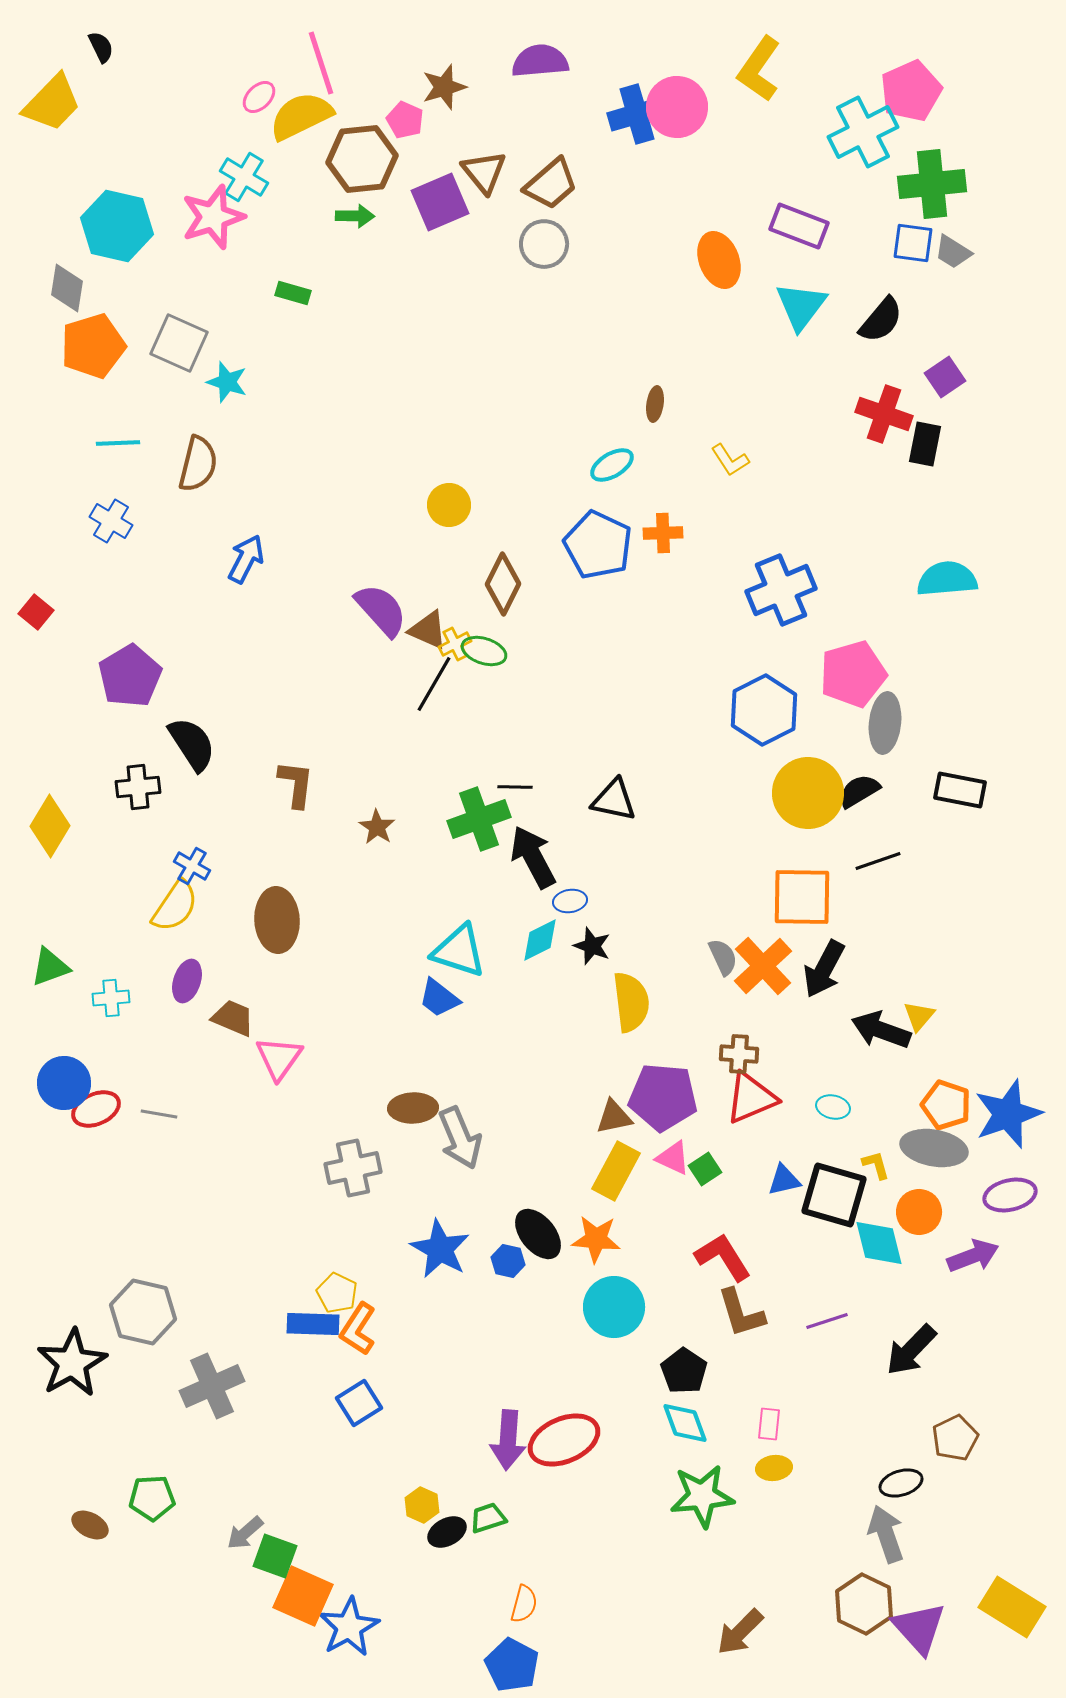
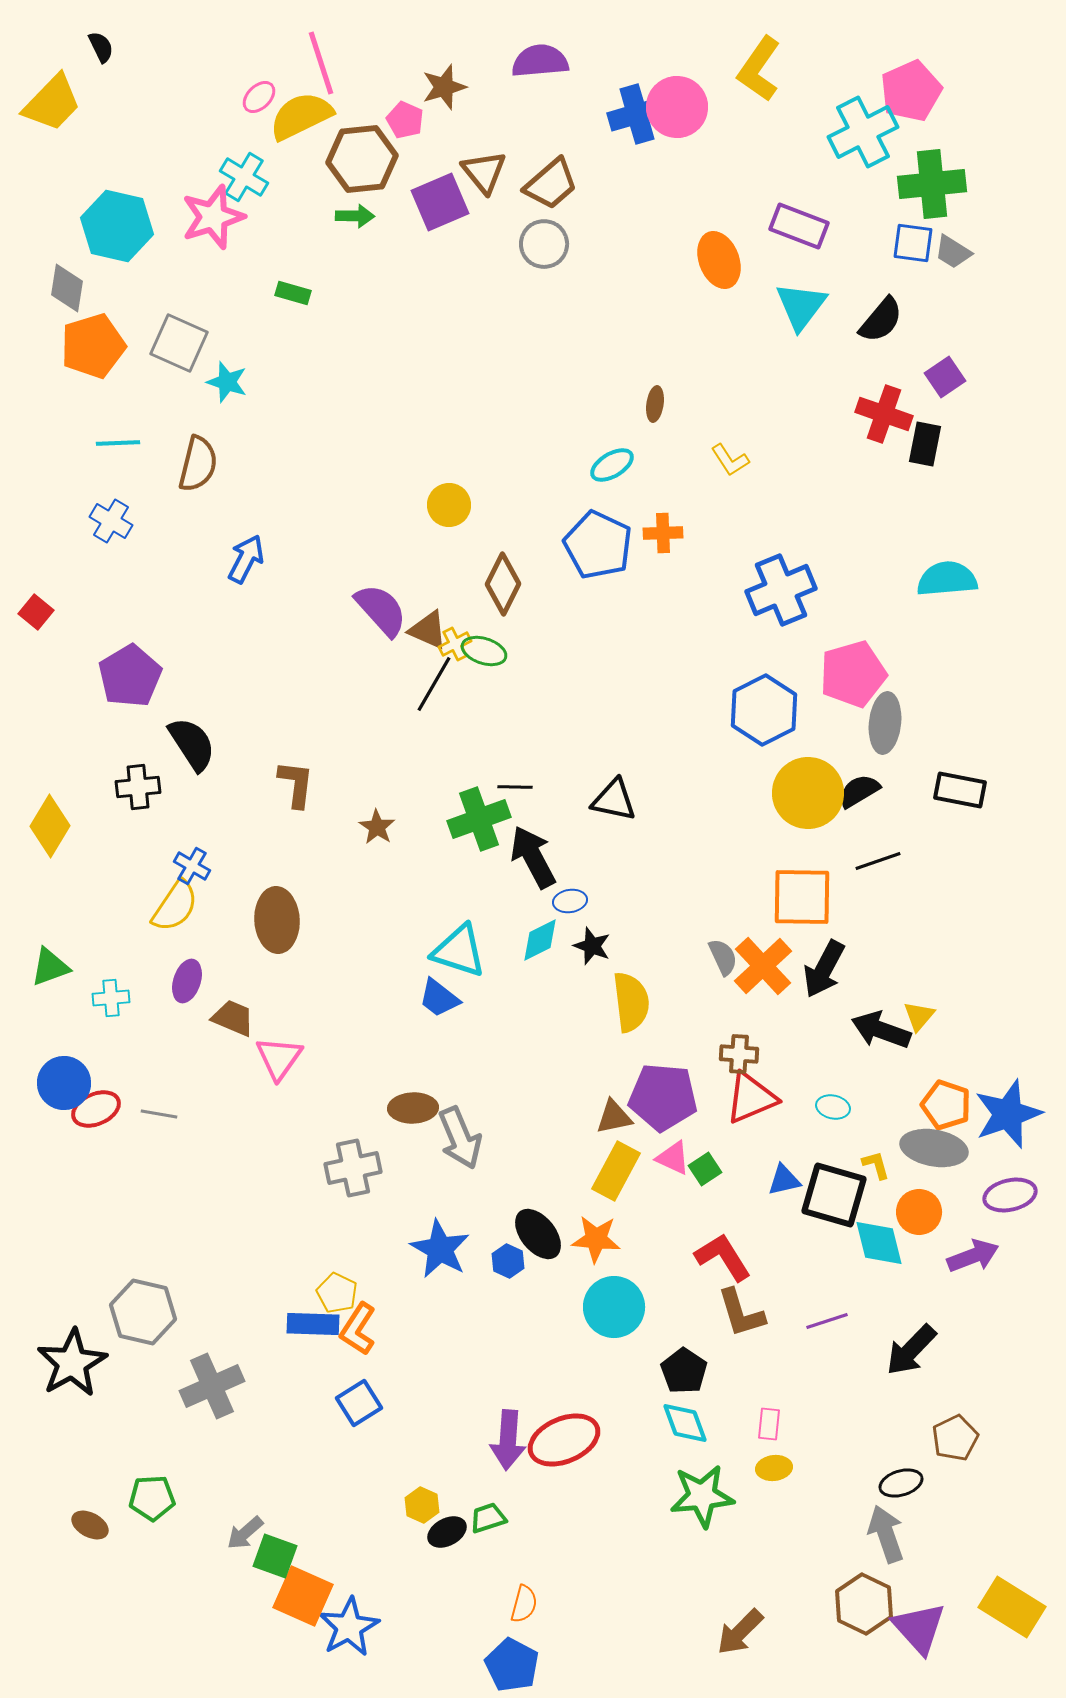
blue hexagon at (508, 1261): rotated 12 degrees clockwise
